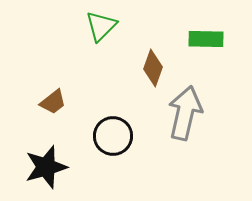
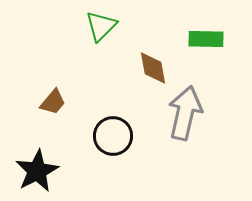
brown diamond: rotated 30 degrees counterclockwise
brown trapezoid: rotated 12 degrees counterclockwise
black star: moved 9 px left, 4 px down; rotated 12 degrees counterclockwise
